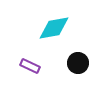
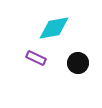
purple rectangle: moved 6 px right, 8 px up
